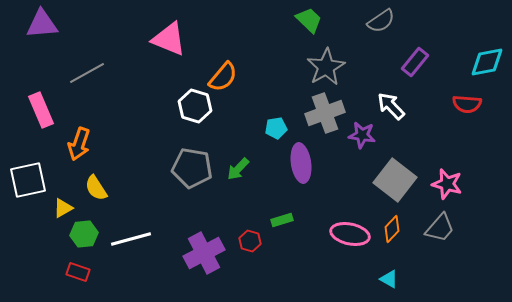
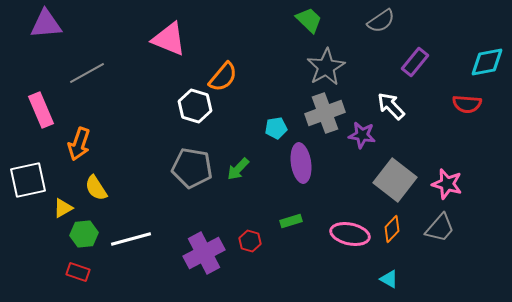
purple triangle: moved 4 px right
green rectangle: moved 9 px right, 1 px down
